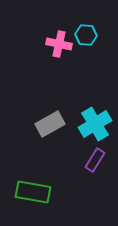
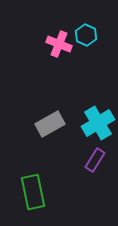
cyan hexagon: rotated 20 degrees clockwise
pink cross: rotated 10 degrees clockwise
cyan cross: moved 3 px right, 1 px up
green rectangle: rotated 68 degrees clockwise
